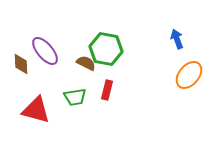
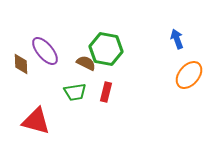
red rectangle: moved 1 px left, 2 px down
green trapezoid: moved 5 px up
red triangle: moved 11 px down
